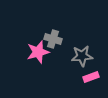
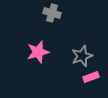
gray cross: moved 1 px left, 26 px up
gray star: rotated 15 degrees counterclockwise
